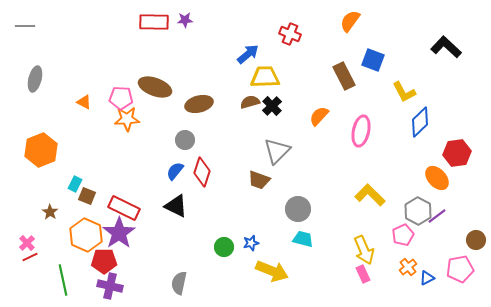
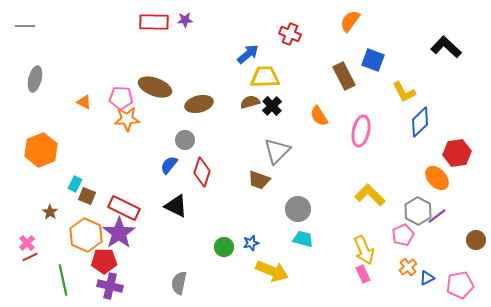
orange semicircle at (319, 116): rotated 75 degrees counterclockwise
blue semicircle at (175, 171): moved 6 px left, 6 px up
pink pentagon at (460, 269): moved 16 px down
